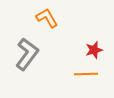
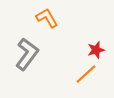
red star: moved 2 px right
orange line: rotated 40 degrees counterclockwise
